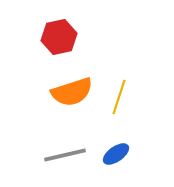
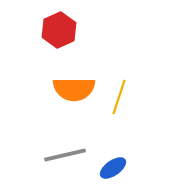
red hexagon: moved 7 px up; rotated 12 degrees counterclockwise
orange semicircle: moved 2 px right, 3 px up; rotated 18 degrees clockwise
blue ellipse: moved 3 px left, 14 px down
